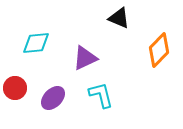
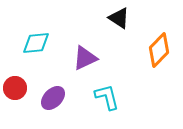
black triangle: rotated 10 degrees clockwise
cyan L-shape: moved 6 px right, 2 px down
